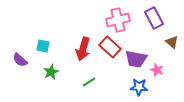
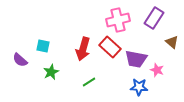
purple rectangle: rotated 60 degrees clockwise
